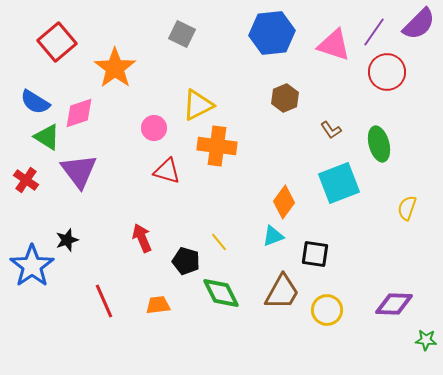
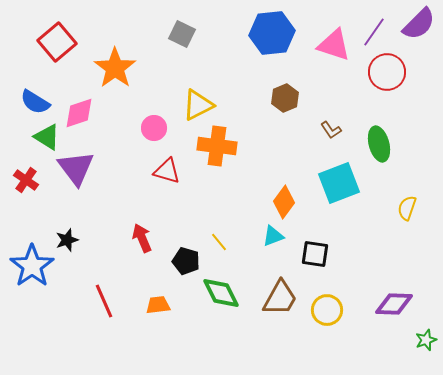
purple triangle: moved 3 px left, 3 px up
brown trapezoid: moved 2 px left, 6 px down
green star: rotated 25 degrees counterclockwise
